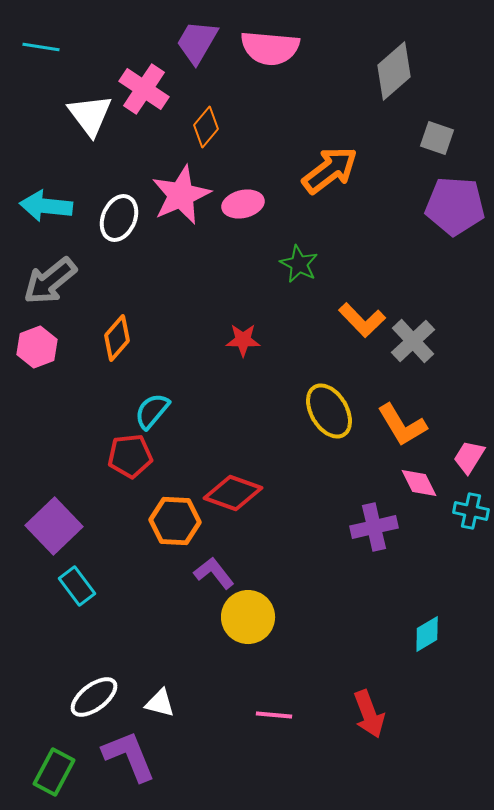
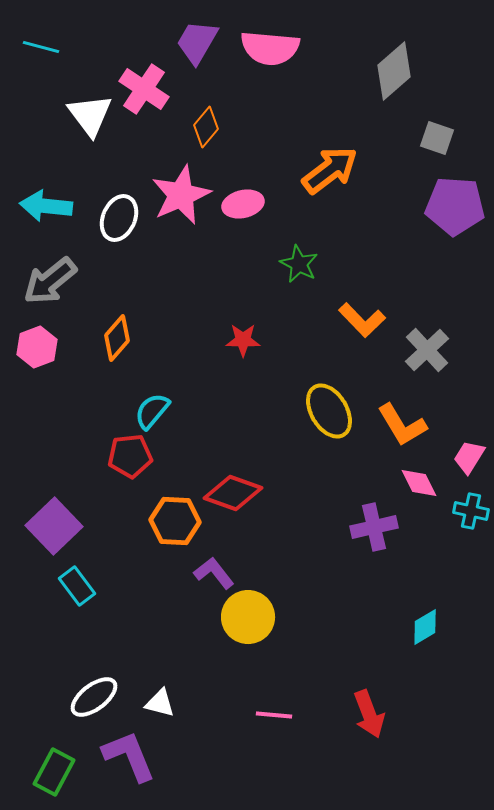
cyan line at (41, 47): rotated 6 degrees clockwise
gray cross at (413, 341): moved 14 px right, 9 px down
cyan diamond at (427, 634): moved 2 px left, 7 px up
